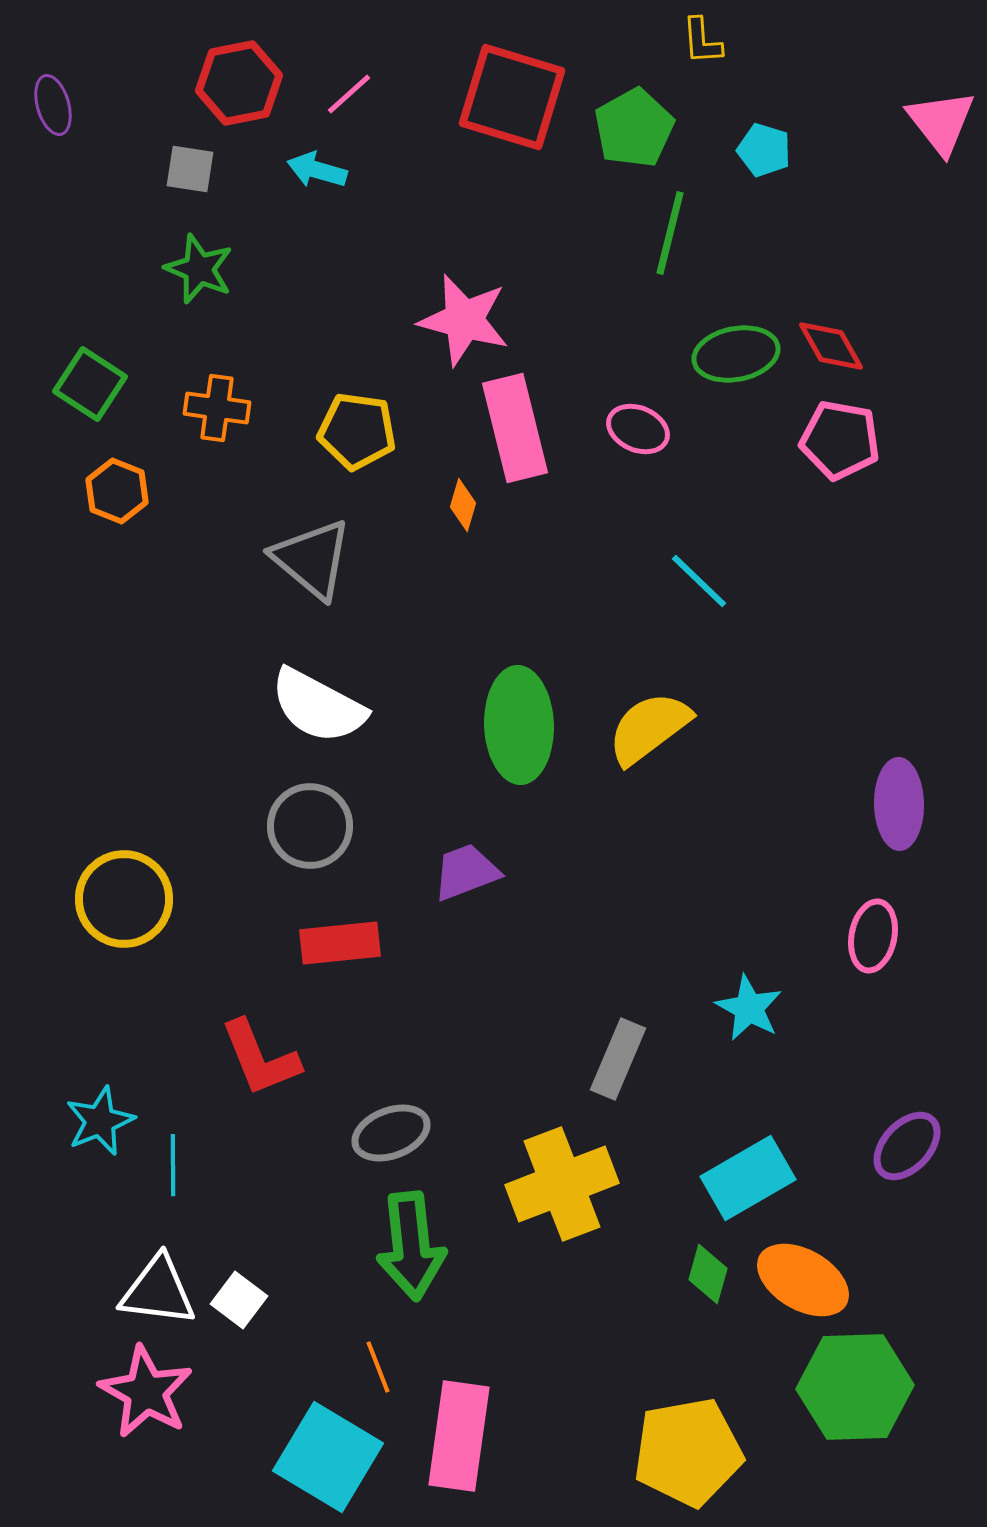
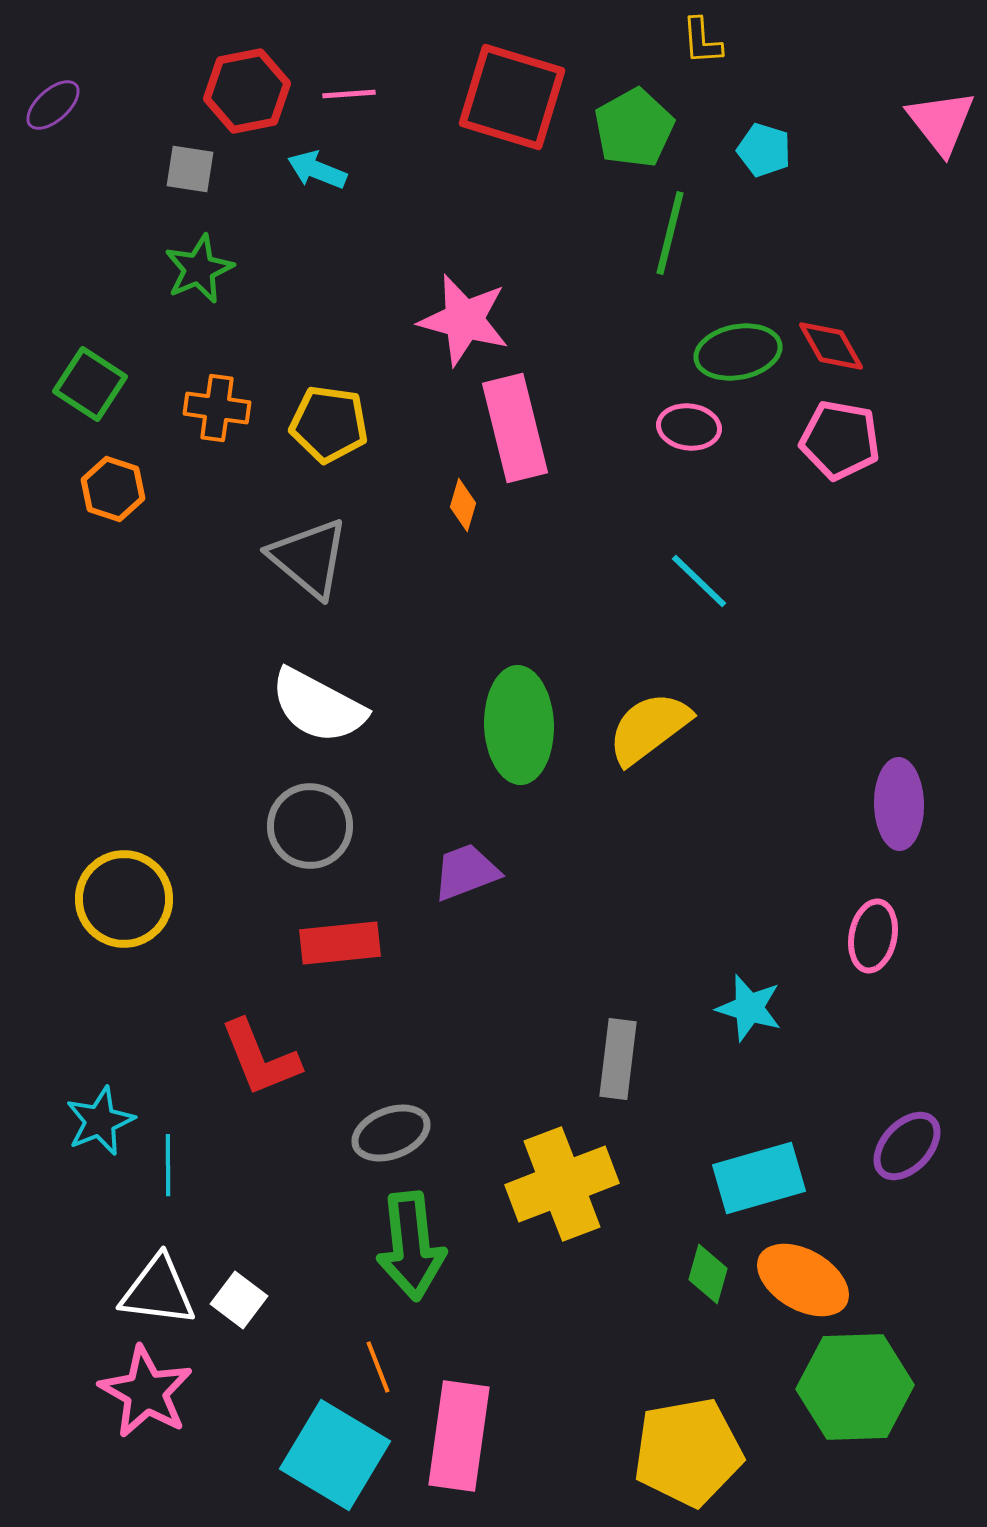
red hexagon at (239, 83): moved 8 px right, 8 px down
pink line at (349, 94): rotated 38 degrees clockwise
purple ellipse at (53, 105): rotated 64 degrees clockwise
cyan arrow at (317, 170): rotated 6 degrees clockwise
green star at (199, 269): rotated 26 degrees clockwise
green ellipse at (736, 354): moved 2 px right, 2 px up
pink ellipse at (638, 429): moved 51 px right, 2 px up; rotated 16 degrees counterclockwise
yellow pentagon at (357, 431): moved 28 px left, 7 px up
orange hexagon at (117, 491): moved 4 px left, 2 px up; rotated 4 degrees counterclockwise
gray triangle at (312, 559): moved 3 px left, 1 px up
cyan star at (749, 1008): rotated 12 degrees counterclockwise
gray rectangle at (618, 1059): rotated 16 degrees counterclockwise
cyan line at (173, 1165): moved 5 px left
cyan rectangle at (748, 1178): moved 11 px right; rotated 14 degrees clockwise
cyan square at (328, 1457): moved 7 px right, 2 px up
